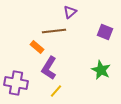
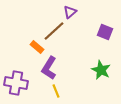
brown line: rotated 35 degrees counterclockwise
yellow line: rotated 64 degrees counterclockwise
